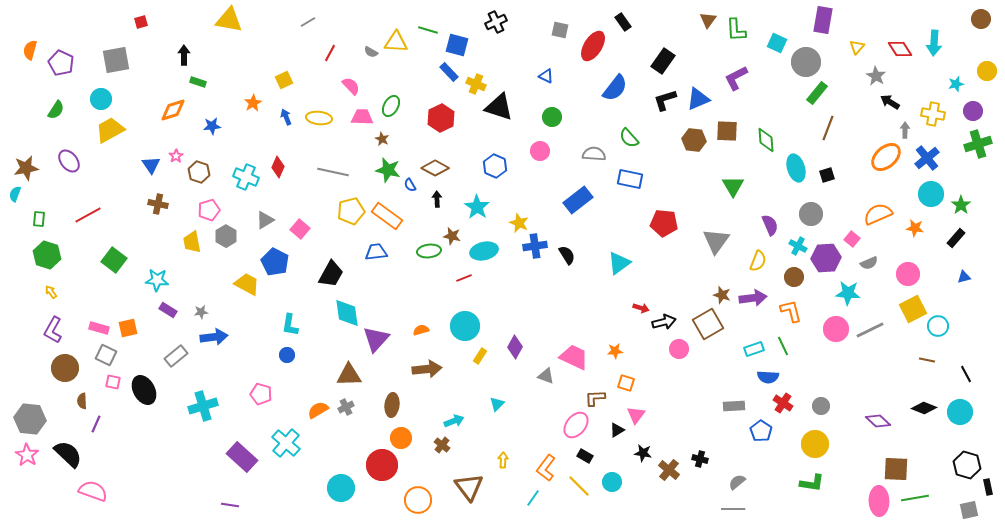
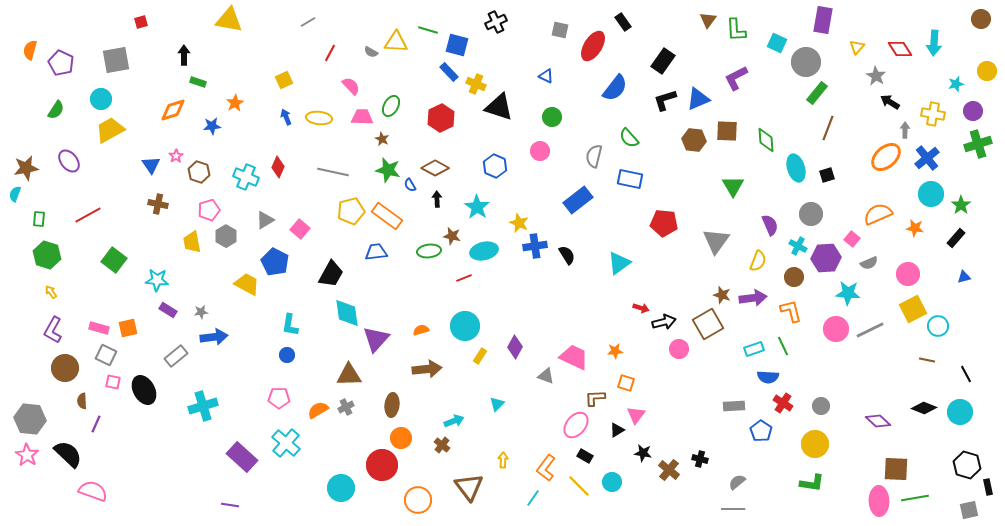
orange star at (253, 103): moved 18 px left
gray semicircle at (594, 154): moved 2 px down; rotated 80 degrees counterclockwise
pink pentagon at (261, 394): moved 18 px right, 4 px down; rotated 15 degrees counterclockwise
